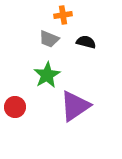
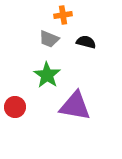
green star: rotated 8 degrees counterclockwise
purple triangle: rotated 44 degrees clockwise
